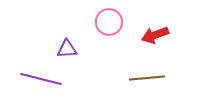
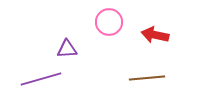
red arrow: rotated 32 degrees clockwise
purple line: rotated 30 degrees counterclockwise
